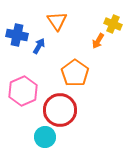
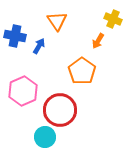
yellow cross: moved 5 px up
blue cross: moved 2 px left, 1 px down
orange pentagon: moved 7 px right, 2 px up
